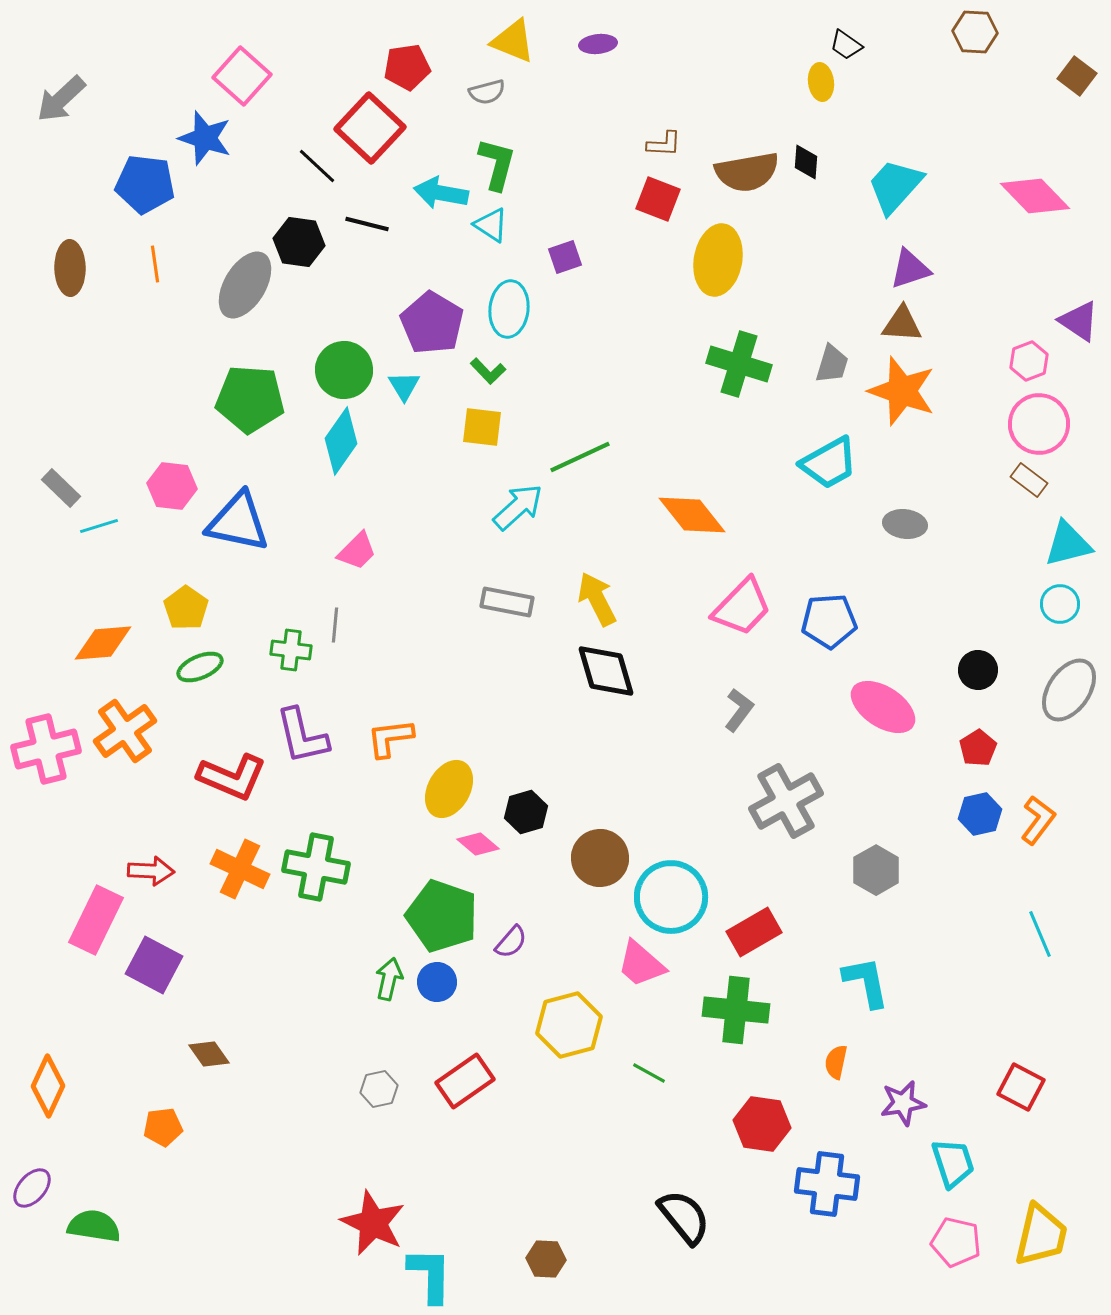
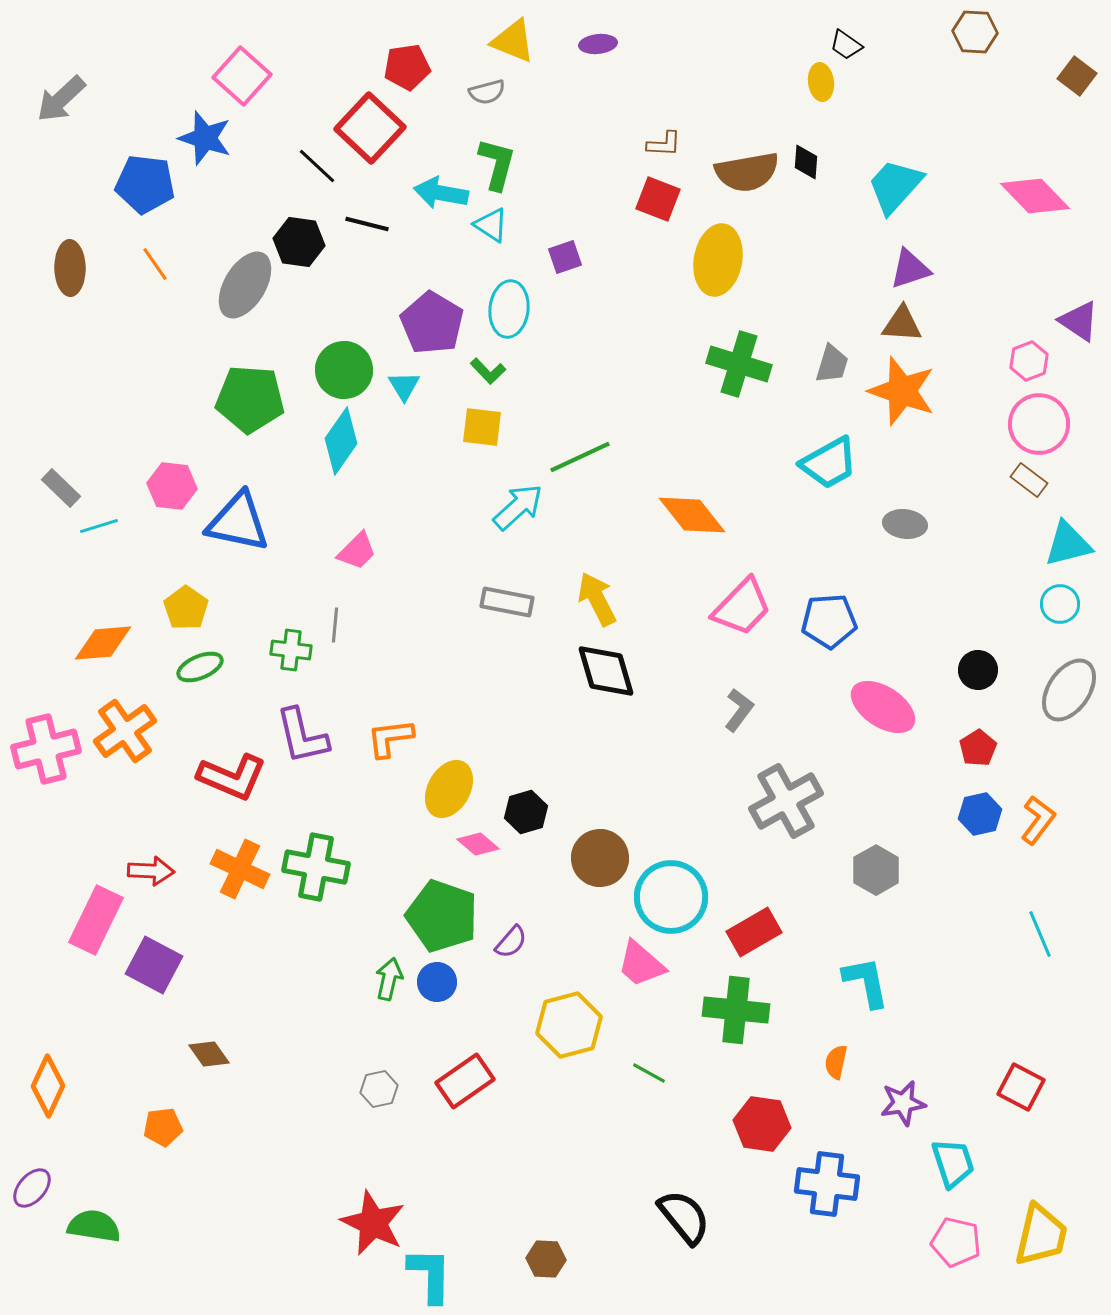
orange line at (155, 264): rotated 27 degrees counterclockwise
